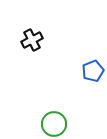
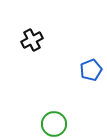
blue pentagon: moved 2 px left, 1 px up
